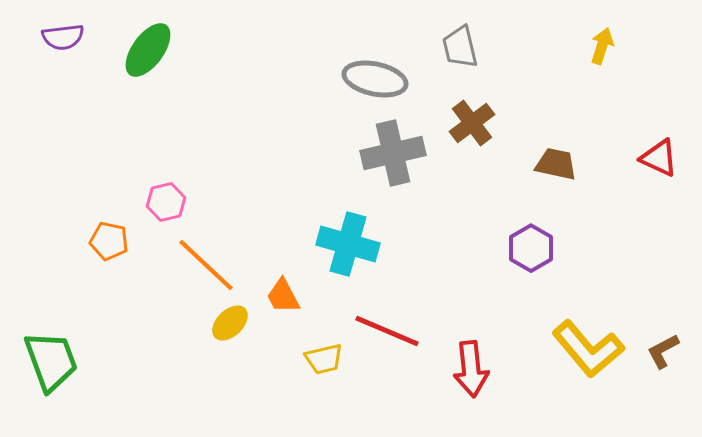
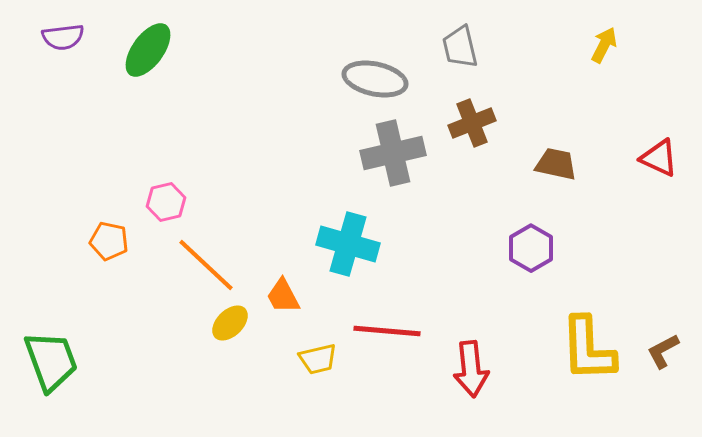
yellow arrow: moved 2 px right, 1 px up; rotated 9 degrees clockwise
brown cross: rotated 15 degrees clockwise
red line: rotated 18 degrees counterclockwise
yellow L-shape: rotated 38 degrees clockwise
yellow trapezoid: moved 6 px left
